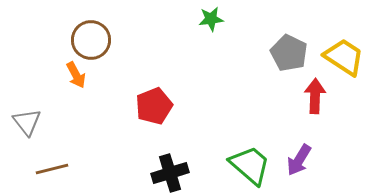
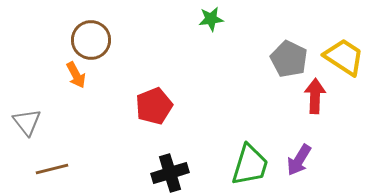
gray pentagon: moved 6 px down
green trapezoid: rotated 66 degrees clockwise
